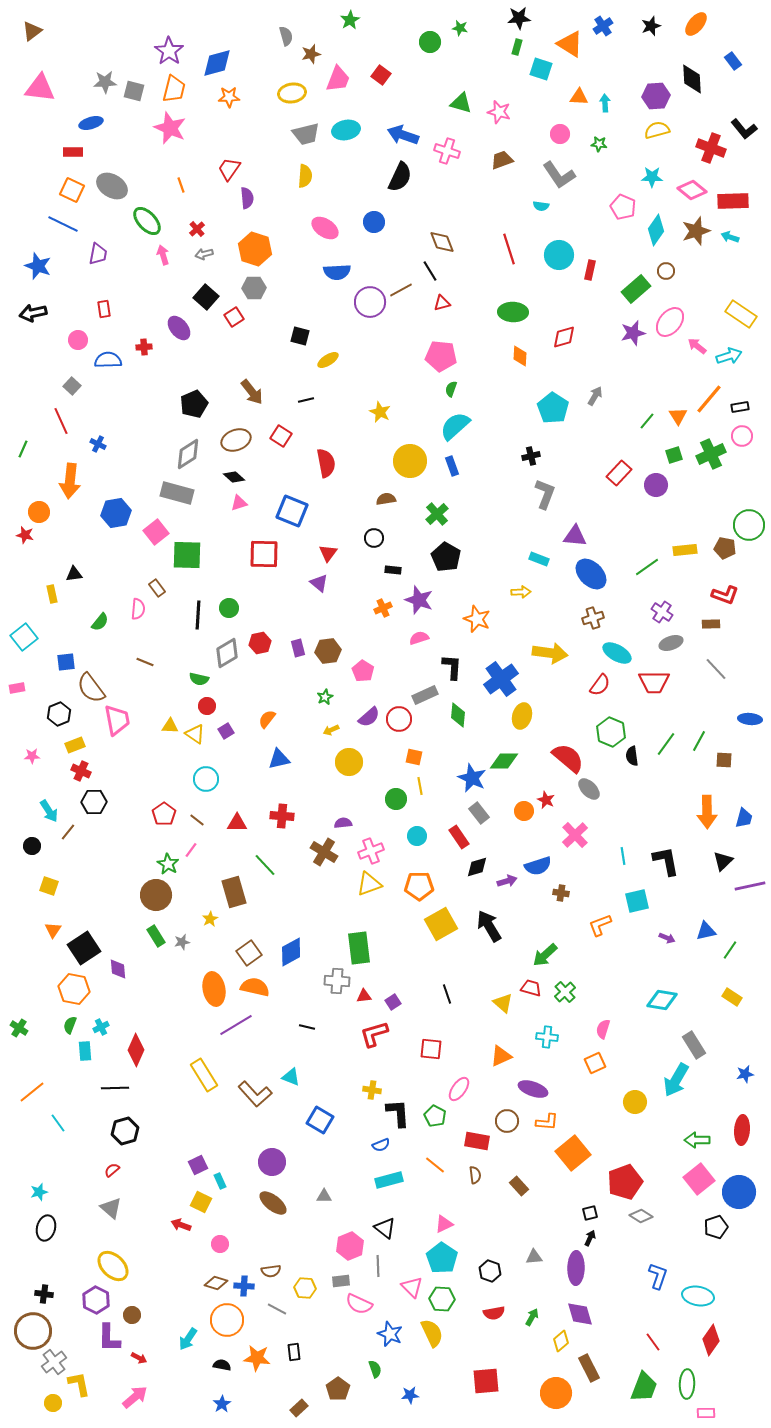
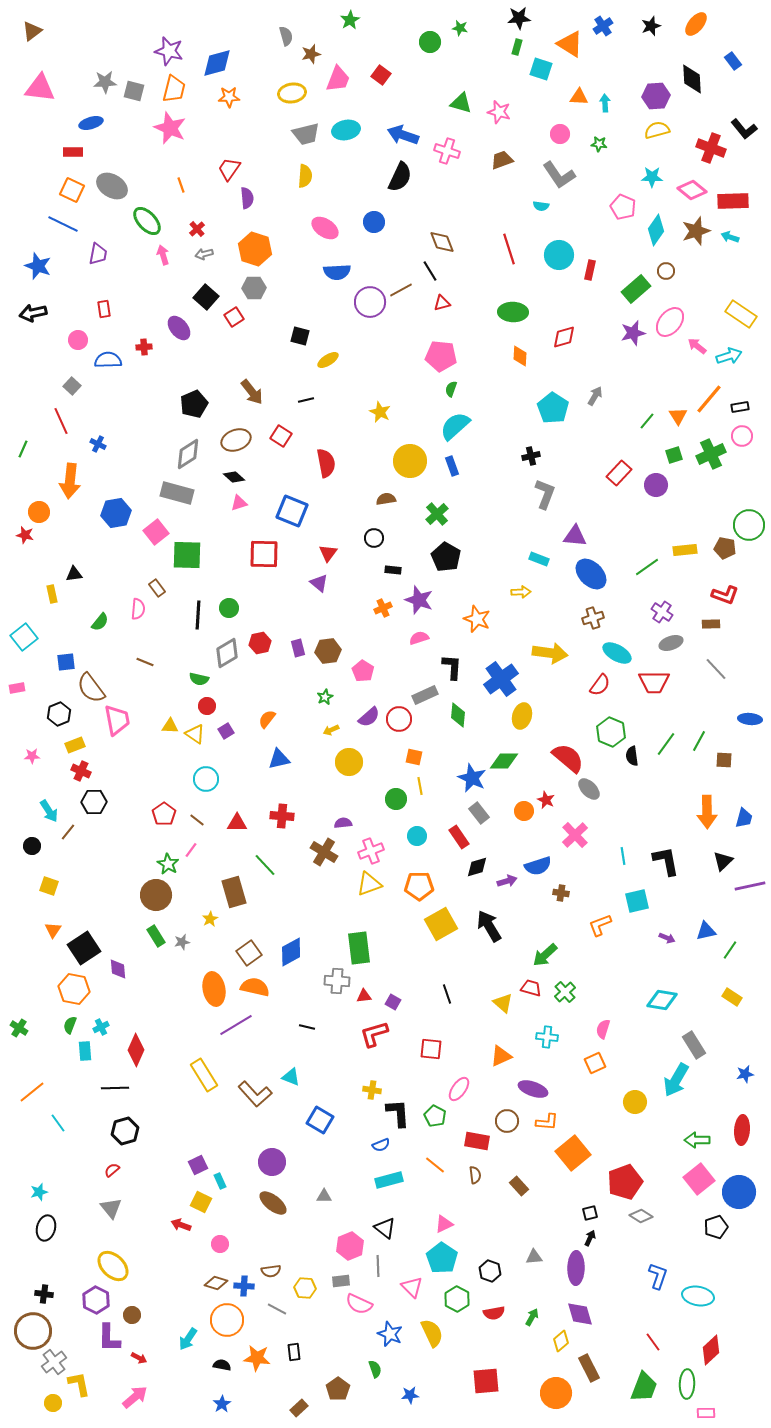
purple star at (169, 51): rotated 20 degrees counterclockwise
purple square at (393, 1002): rotated 28 degrees counterclockwise
gray triangle at (111, 1208): rotated 10 degrees clockwise
green hexagon at (442, 1299): moved 15 px right; rotated 25 degrees clockwise
red diamond at (711, 1340): moved 10 px down; rotated 12 degrees clockwise
